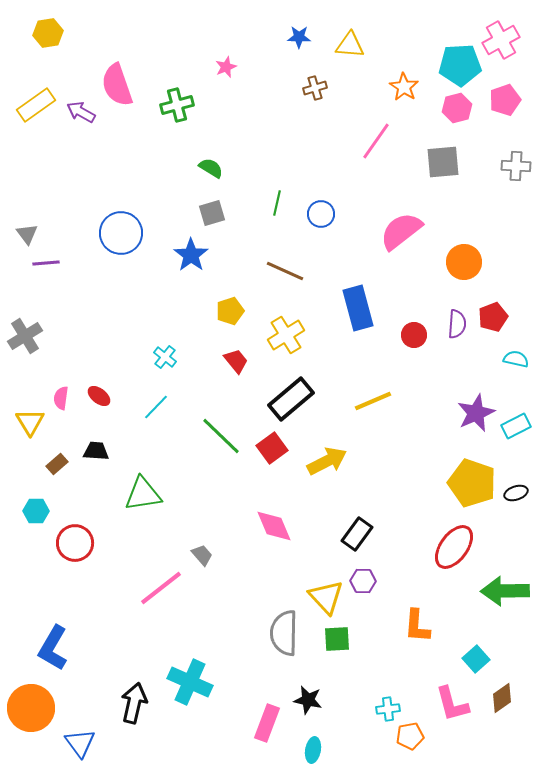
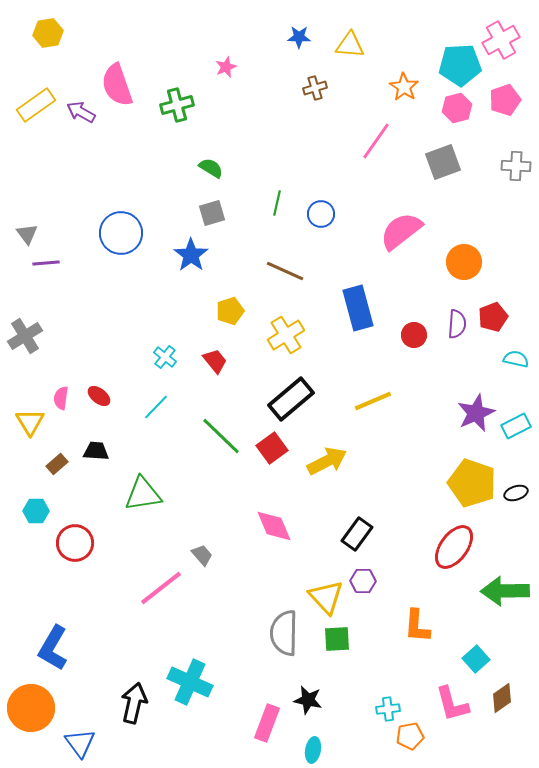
gray square at (443, 162): rotated 15 degrees counterclockwise
red trapezoid at (236, 361): moved 21 px left
